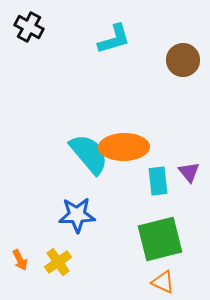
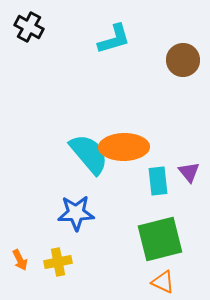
blue star: moved 1 px left, 2 px up
yellow cross: rotated 24 degrees clockwise
